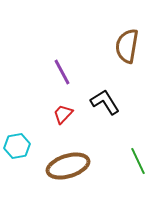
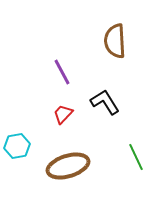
brown semicircle: moved 12 px left, 5 px up; rotated 12 degrees counterclockwise
green line: moved 2 px left, 4 px up
